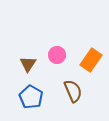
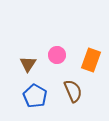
orange rectangle: rotated 15 degrees counterclockwise
blue pentagon: moved 4 px right, 1 px up
